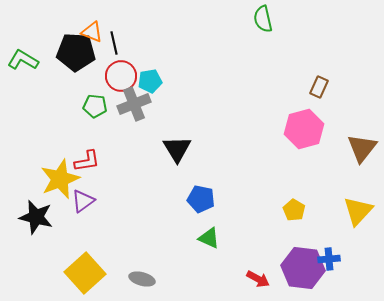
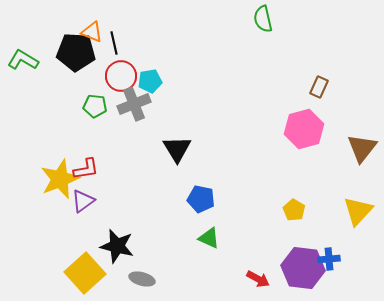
red L-shape: moved 1 px left, 8 px down
black star: moved 81 px right, 29 px down
